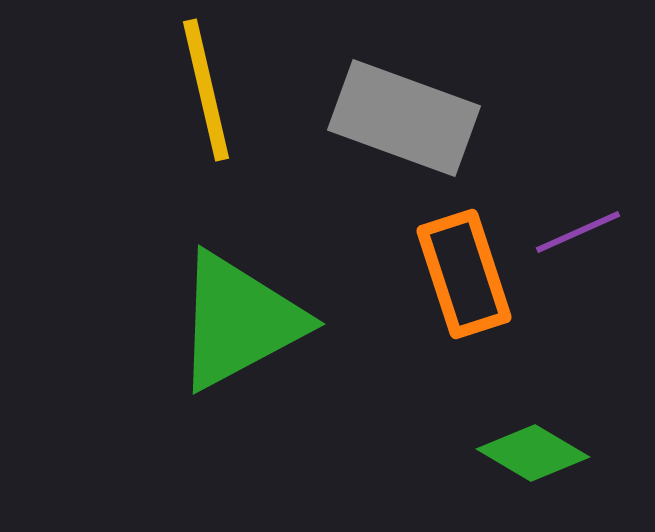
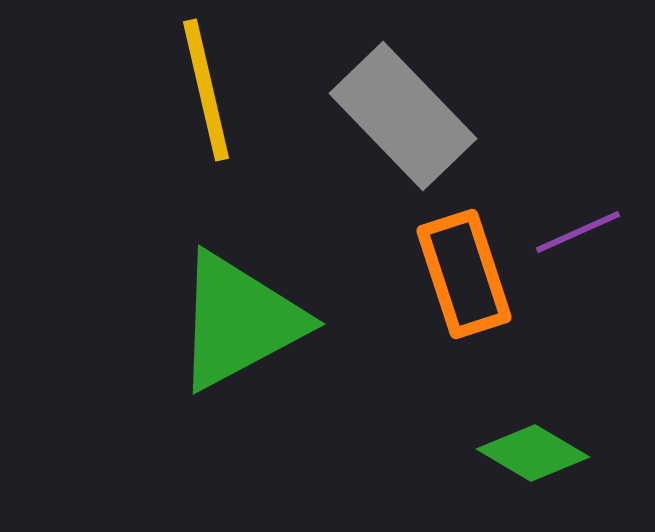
gray rectangle: moved 1 px left, 2 px up; rotated 26 degrees clockwise
